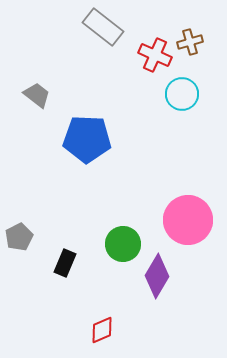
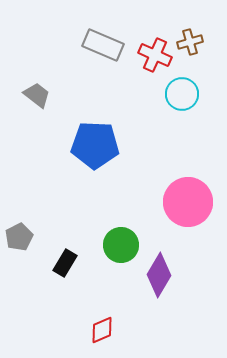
gray rectangle: moved 18 px down; rotated 15 degrees counterclockwise
blue pentagon: moved 8 px right, 6 px down
pink circle: moved 18 px up
green circle: moved 2 px left, 1 px down
black rectangle: rotated 8 degrees clockwise
purple diamond: moved 2 px right, 1 px up
